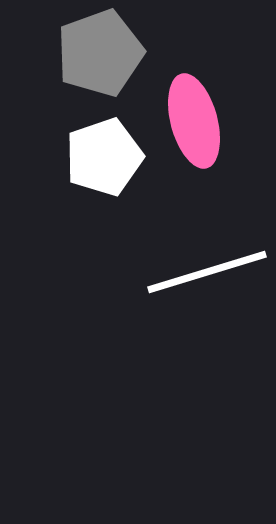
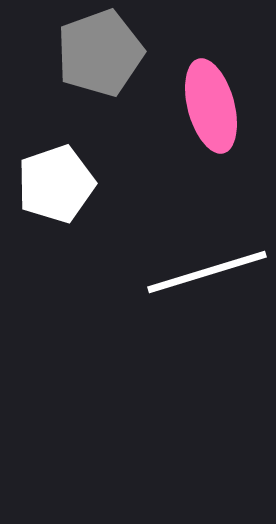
pink ellipse: moved 17 px right, 15 px up
white pentagon: moved 48 px left, 27 px down
